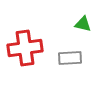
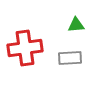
green triangle: moved 7 px left, 1 px down; rotated 18 degrees counterclockwise
